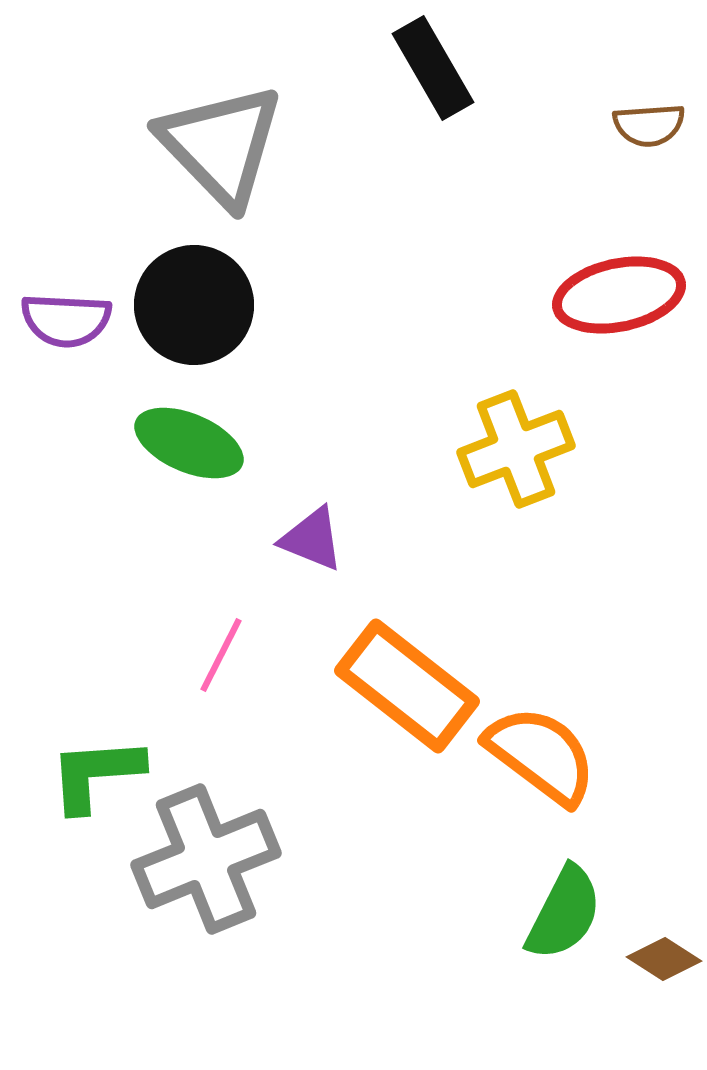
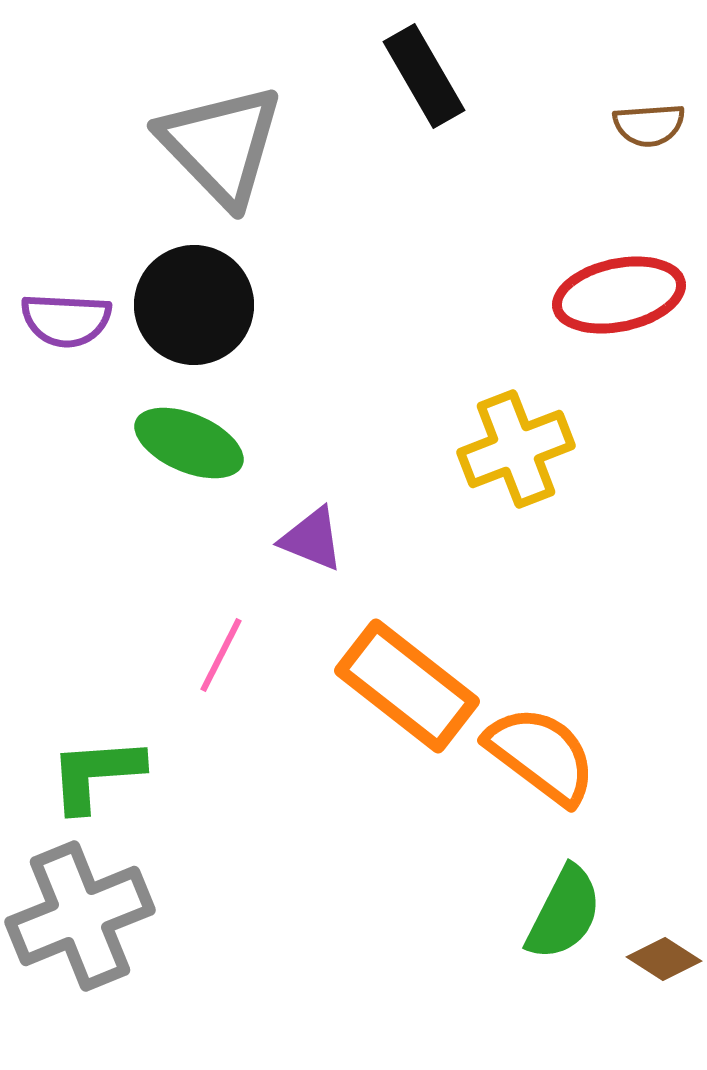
black rectangle: moved 9 px left, 8 px down
gray cross: moved 126 px left, 57 px down
